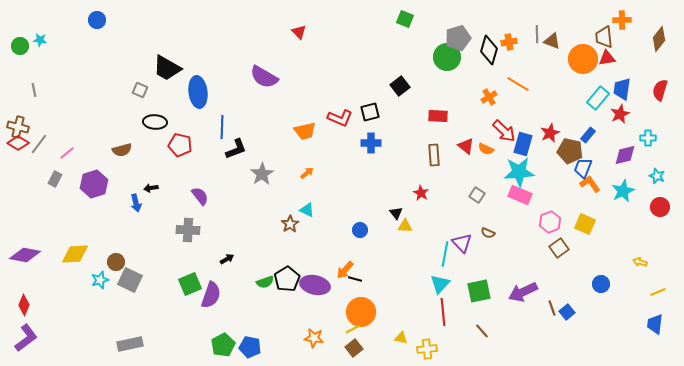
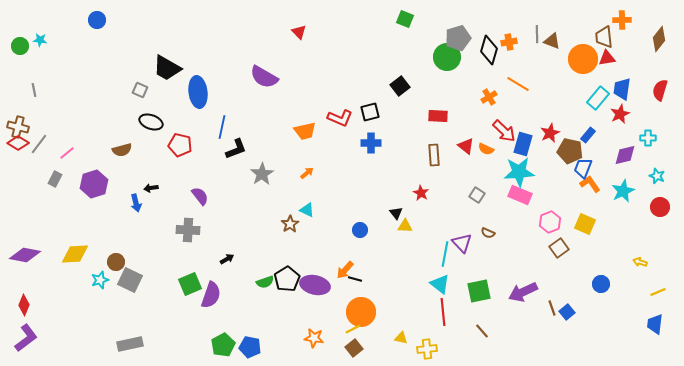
black ellipse at (155, 122): moved 4 px left; rotated 15 degrees clockwise
blue line at (222, 127): rotated 10 degrees clockwise
cyan triangle at (440, 284): rotated 35 degrees counterclockwise
